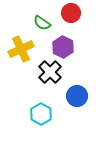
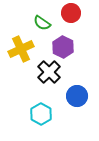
black cross: moved 1 px left
